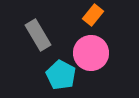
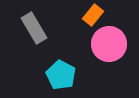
gray rectangle: moved 4 px left, 7 px up
pink circle: moved 18 px right, 9 px up
